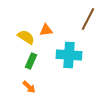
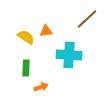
brown line: moved 1 px left; rotated 20 degrees clockwise
orange triangle: moved 1 px down
green rectangle: moved 5 px left, 7 px down; rotated 21 degrees counterclockwise
orange arrow: moved 12 px right; rotated 64 degrees counterclockwise
